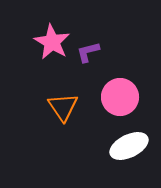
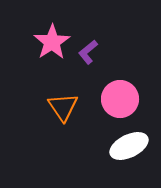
pink star: rotated 9 degrees clockwise
purple L-shape: rotated 25 degrees counterclockwise
pink circle: moved 2 px down
